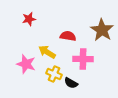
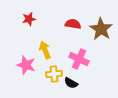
brown star: moved 1 px left, 1 px up
red semicircle: moved 5 px right, 12 px up
yellow arrow: moved 2 px left, 2 px up; rotated 36 degrees clockwise
pink cross: moved 4 px left; rotated 24 degrees clockwise
pink star: moved 1 px down
yellow cross: rotated 28 degrees counterclockwise
